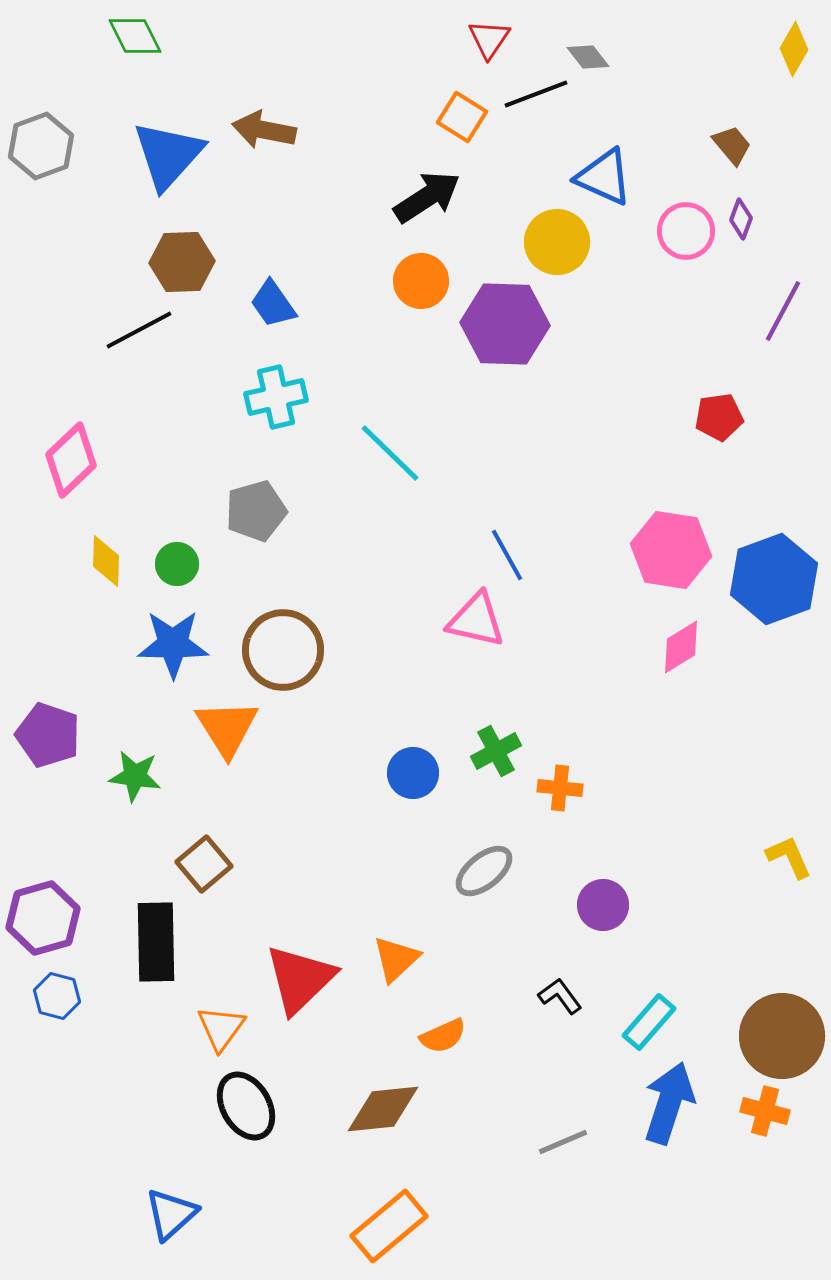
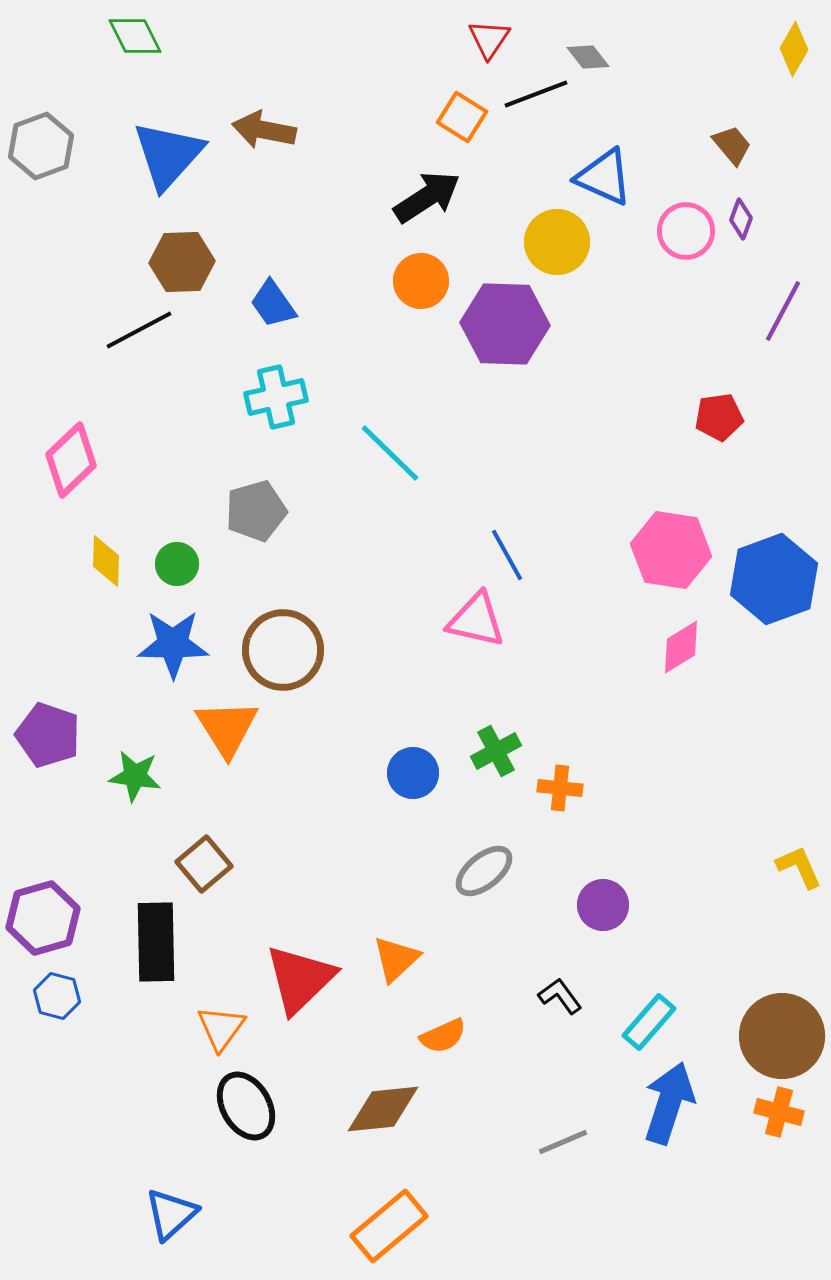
yellow L-shape at (789, 857): moved 10 px right, 10 px down
orange cross at (765, 1111): moved 14 px right, 1 px down
